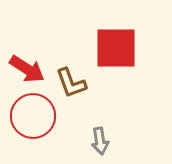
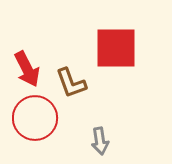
red arrow: rotated 30 degrees clockwise
red circle: moved 2 px right, 2 px down
